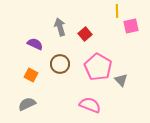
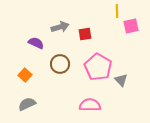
gray arrow: rotated 90 degrees clockwise
red square: rotated 32 degrees clockwise
purple semicircle: moved 1 px right, 1 px up
orange square: moved 6 px left; rotated 16 degrees clockwise
pink semicircle: rotated 20 degrees counterclockwise
